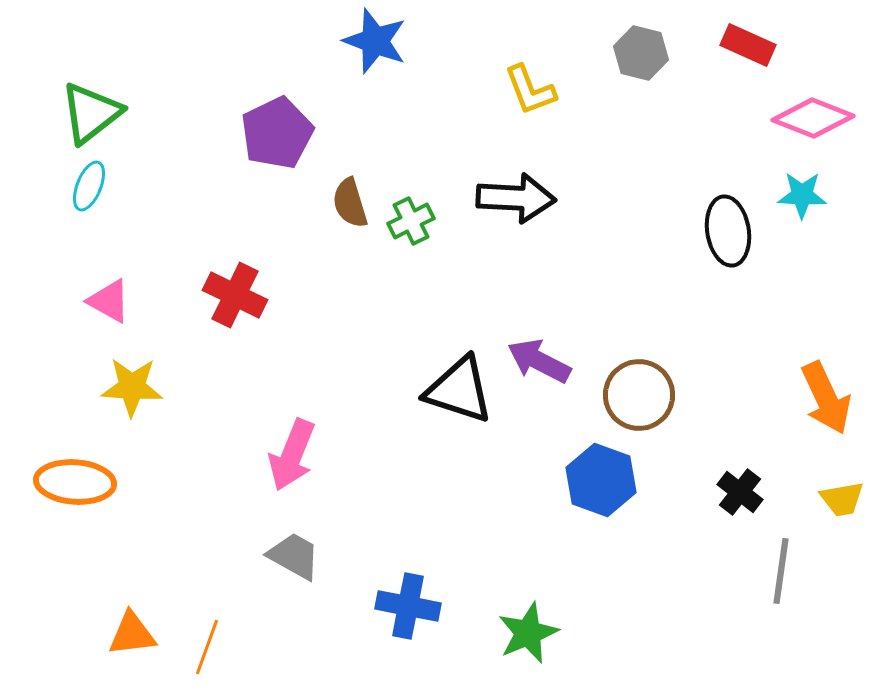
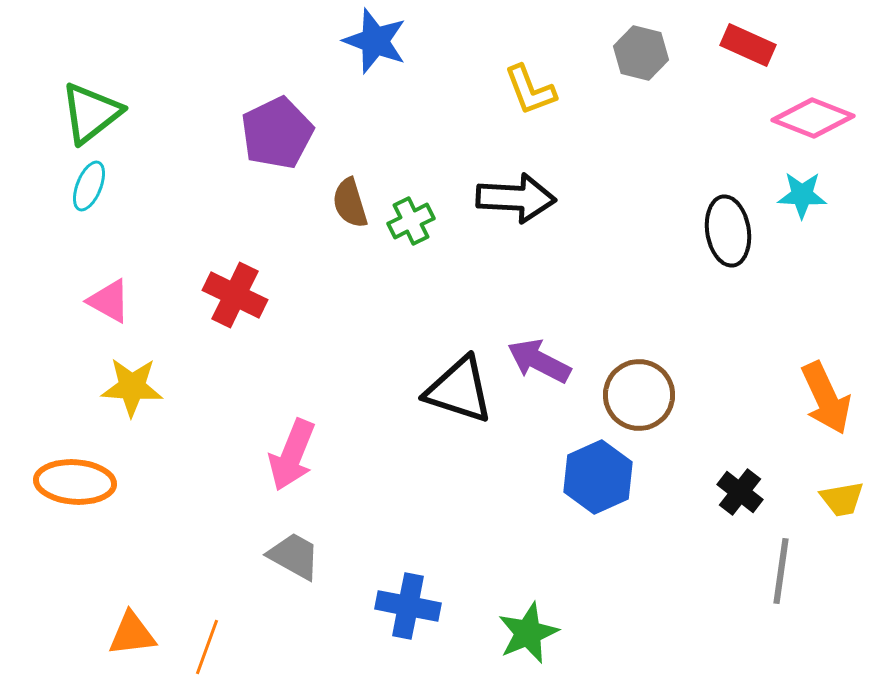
blue hexagon: moved 3 px left, 3 px up; rotated 16 degrees clockwise
